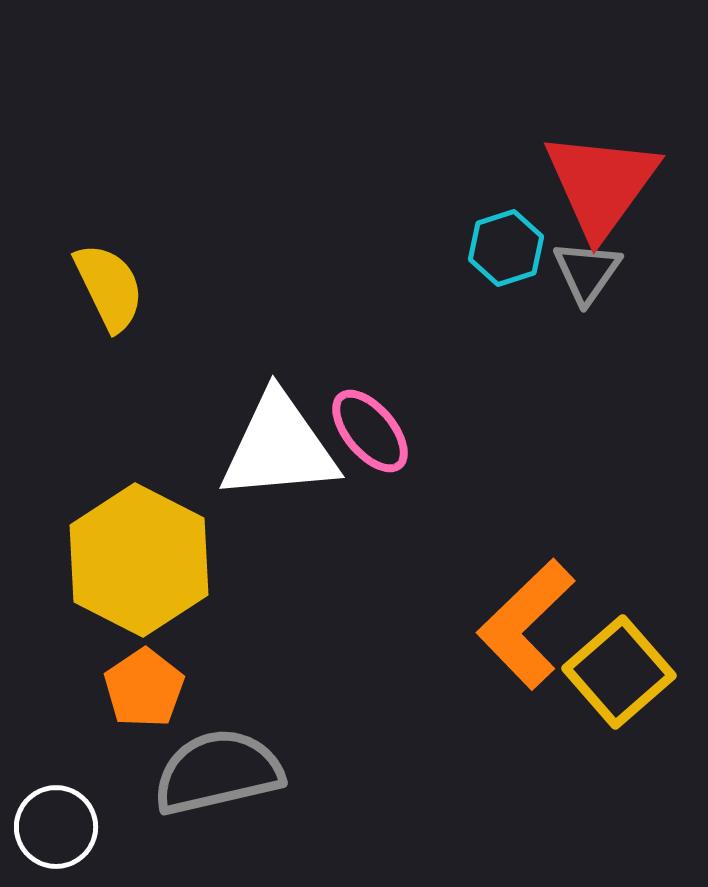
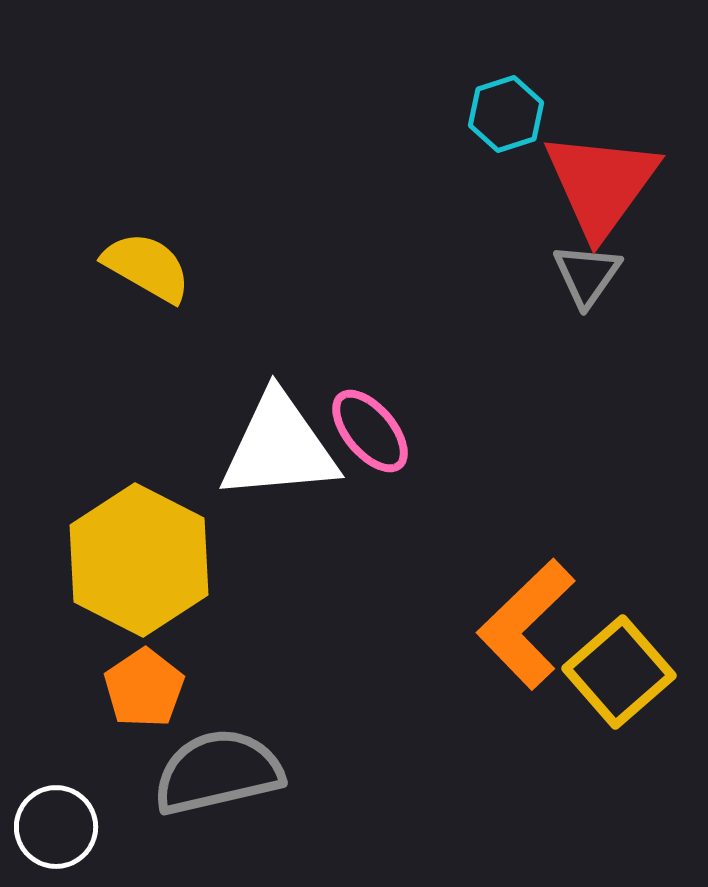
cyan hexagon: moved 134 px up
gray triangle: moved 3 px down
yellow semicircle: moved 38 px right, 20 px up; rotated 34 degrees counterclockwise
